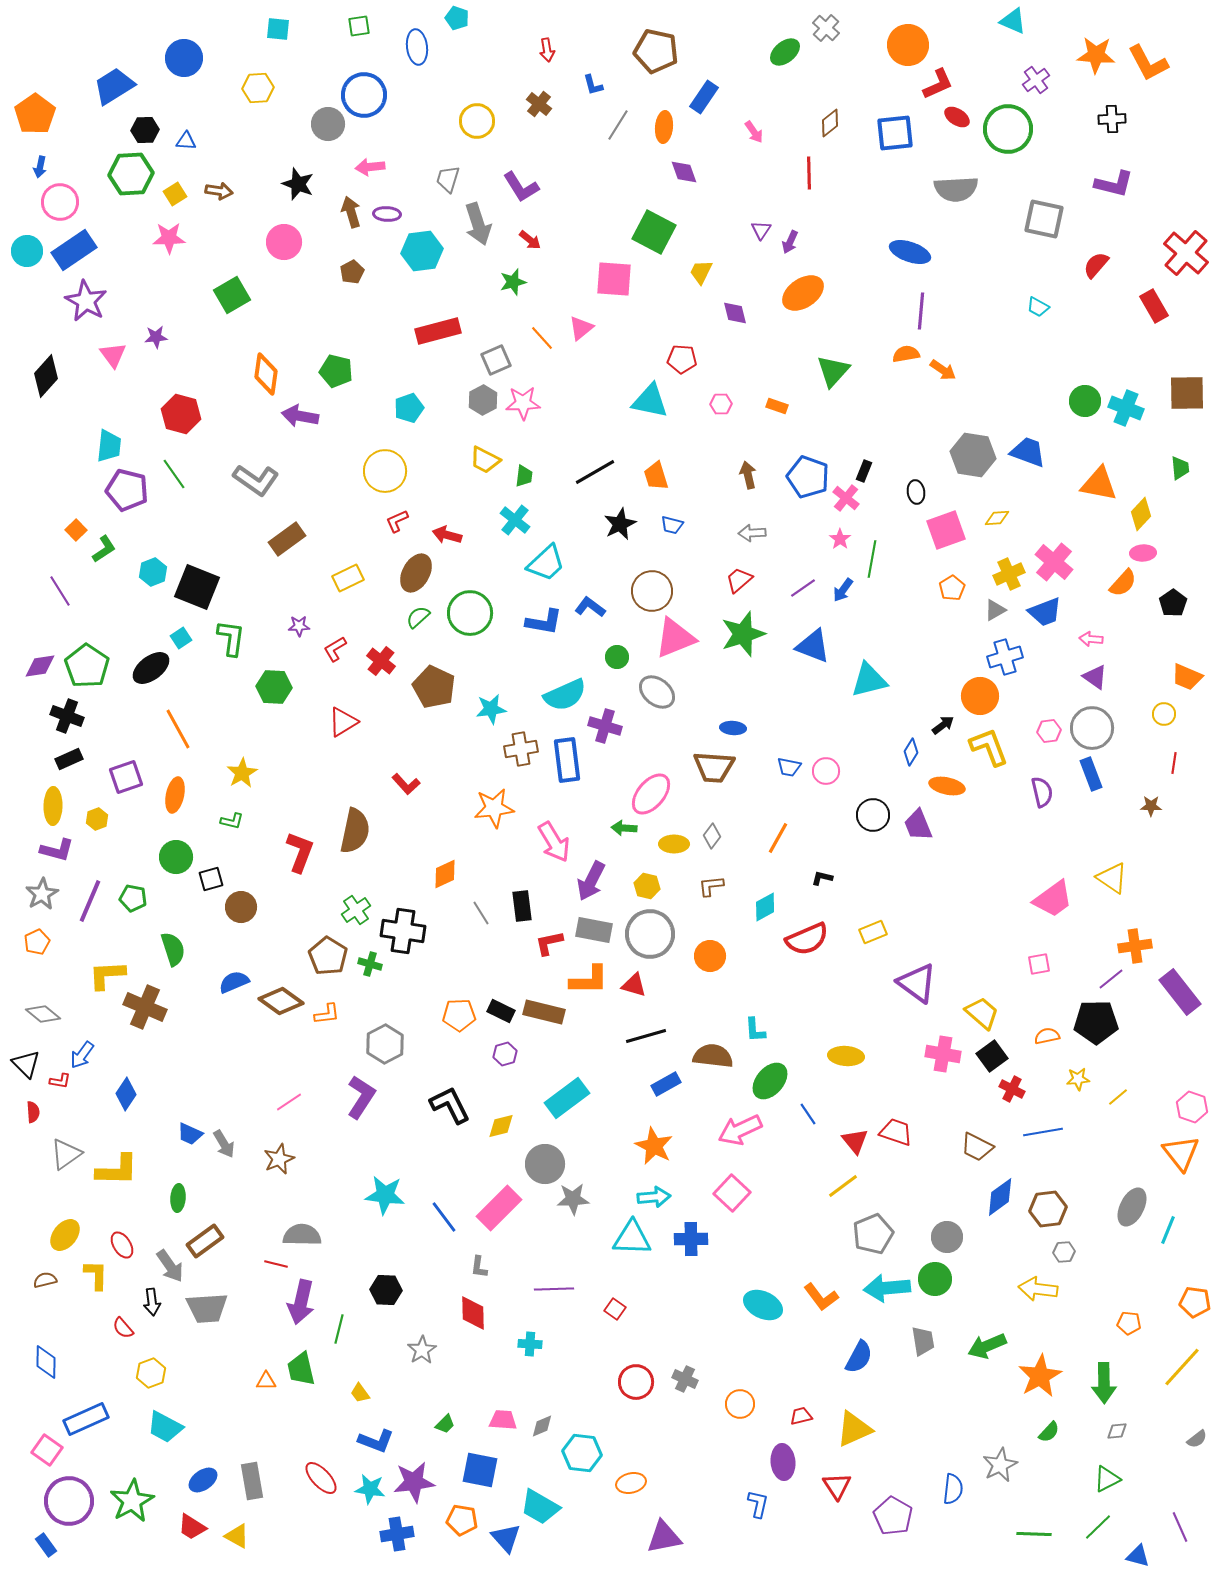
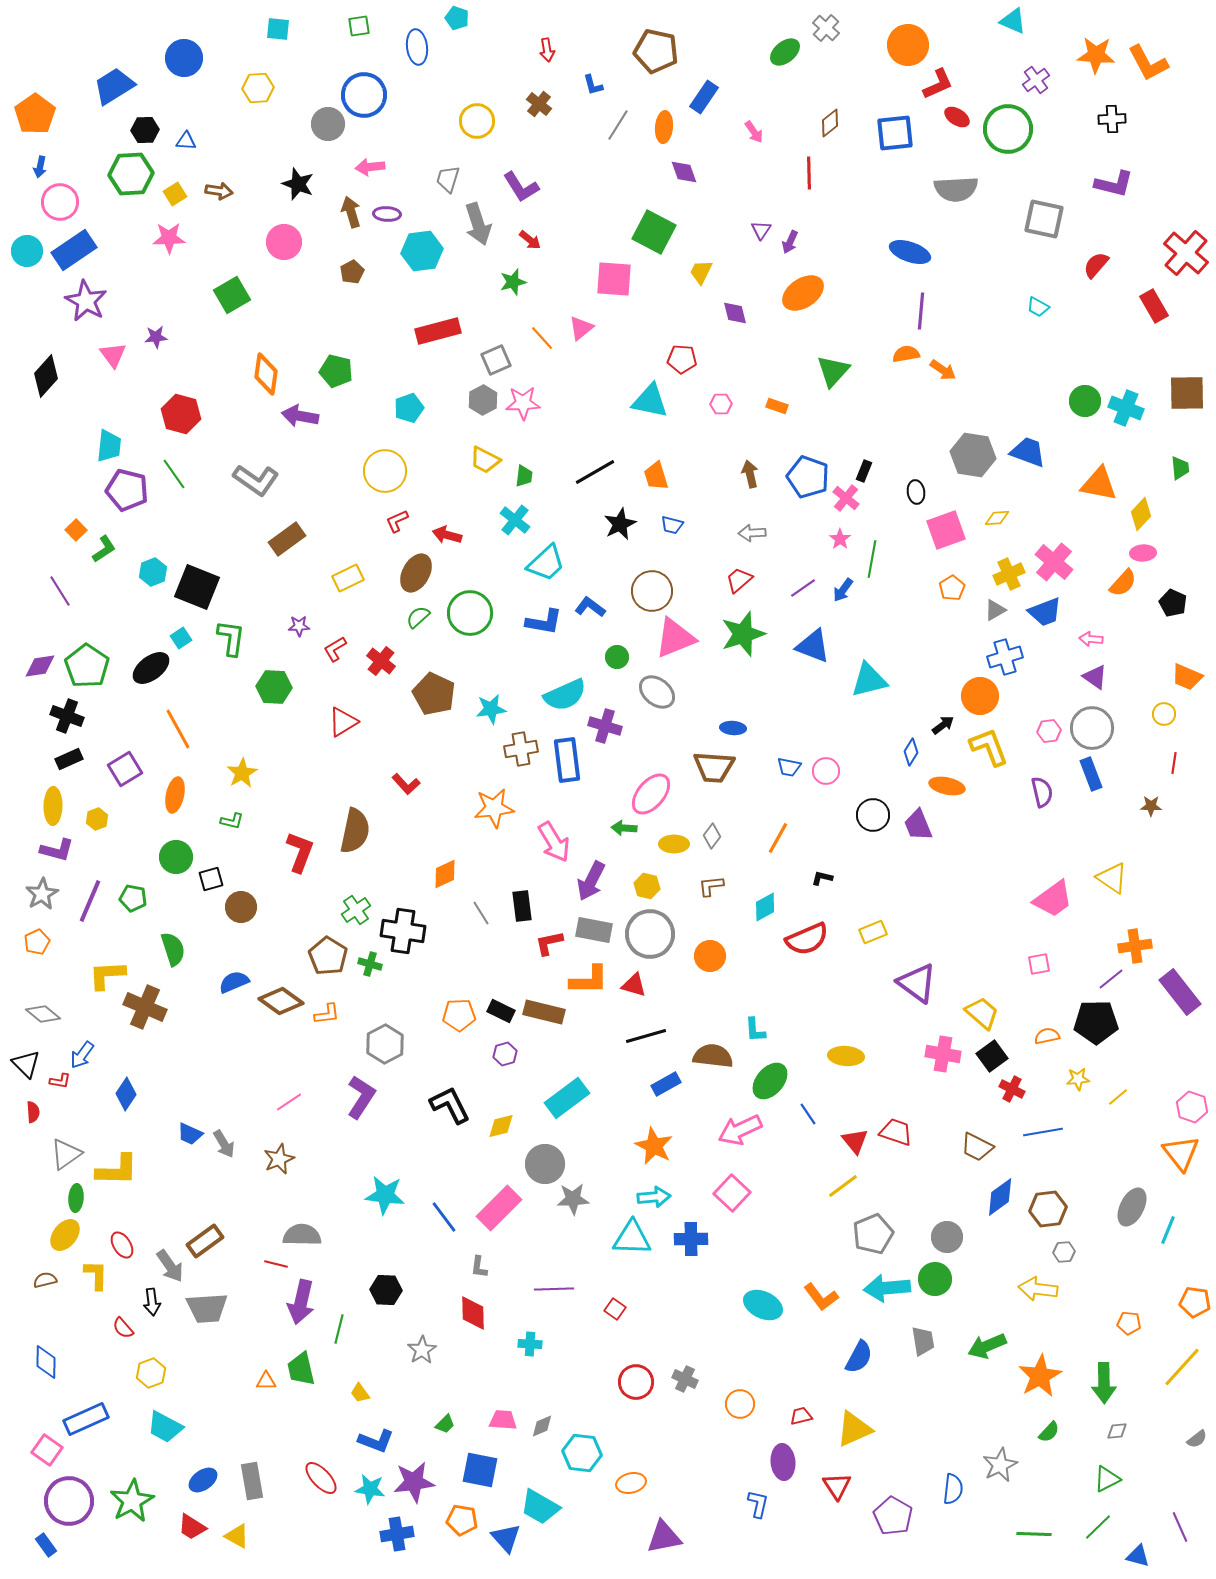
brown arrow at (748, 475): moved 2 px right, 1 px up
black pentagon at (1173, 603): rotated 12 degrees counterclockwise
brown pentagon at (434, 687): moved 7 px down
purple square at (126, 777): moved 1 px left, 8 px up; rotated 12 degrees counterclockwise
green ellipse at (178, 1198): moved 102 px left
